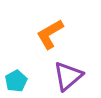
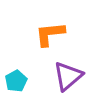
orange L-shape: rotated 24 degrees clockwise
